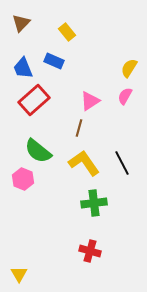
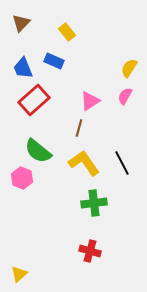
pink hexagon: moved 1 px left, 1 px up
yellow triangle: rotated 18 degrees clockwise
